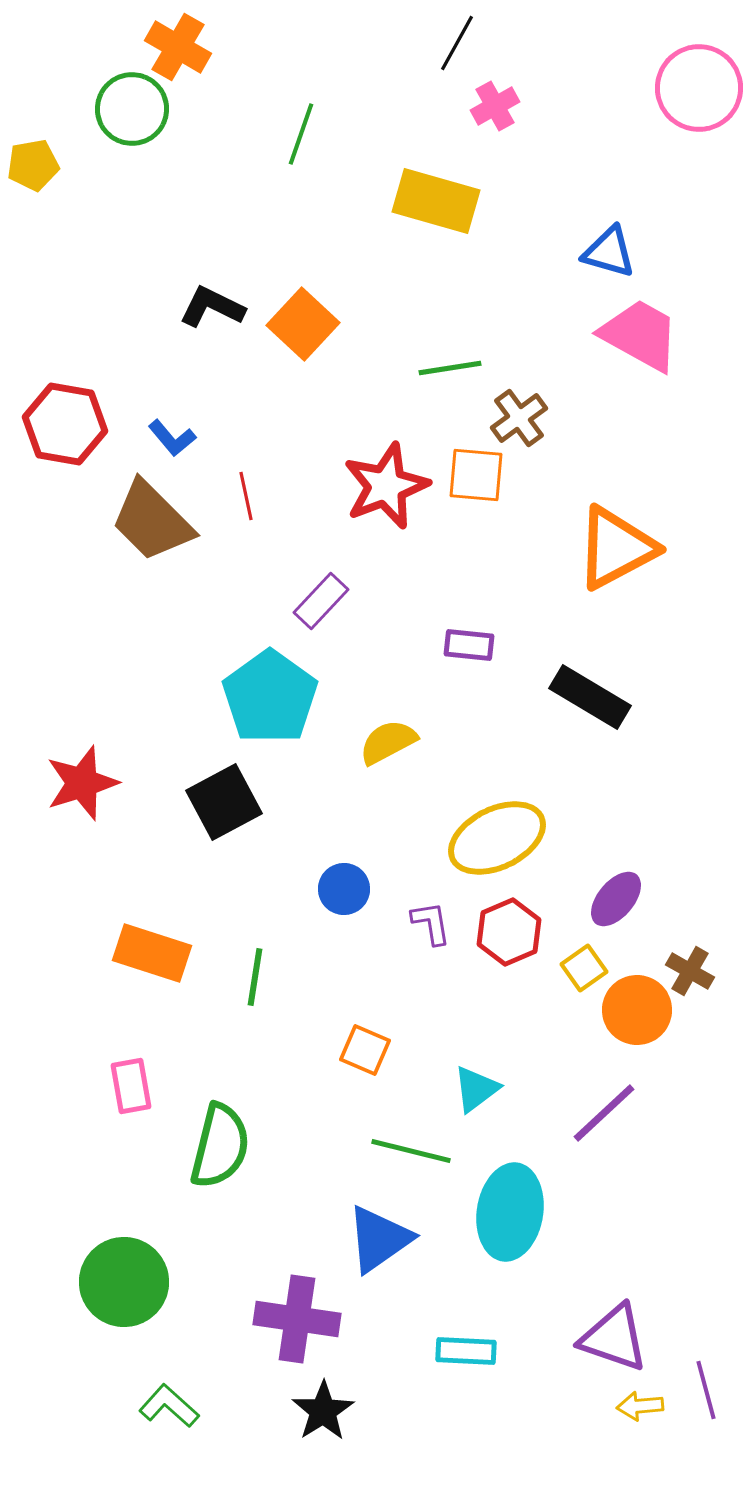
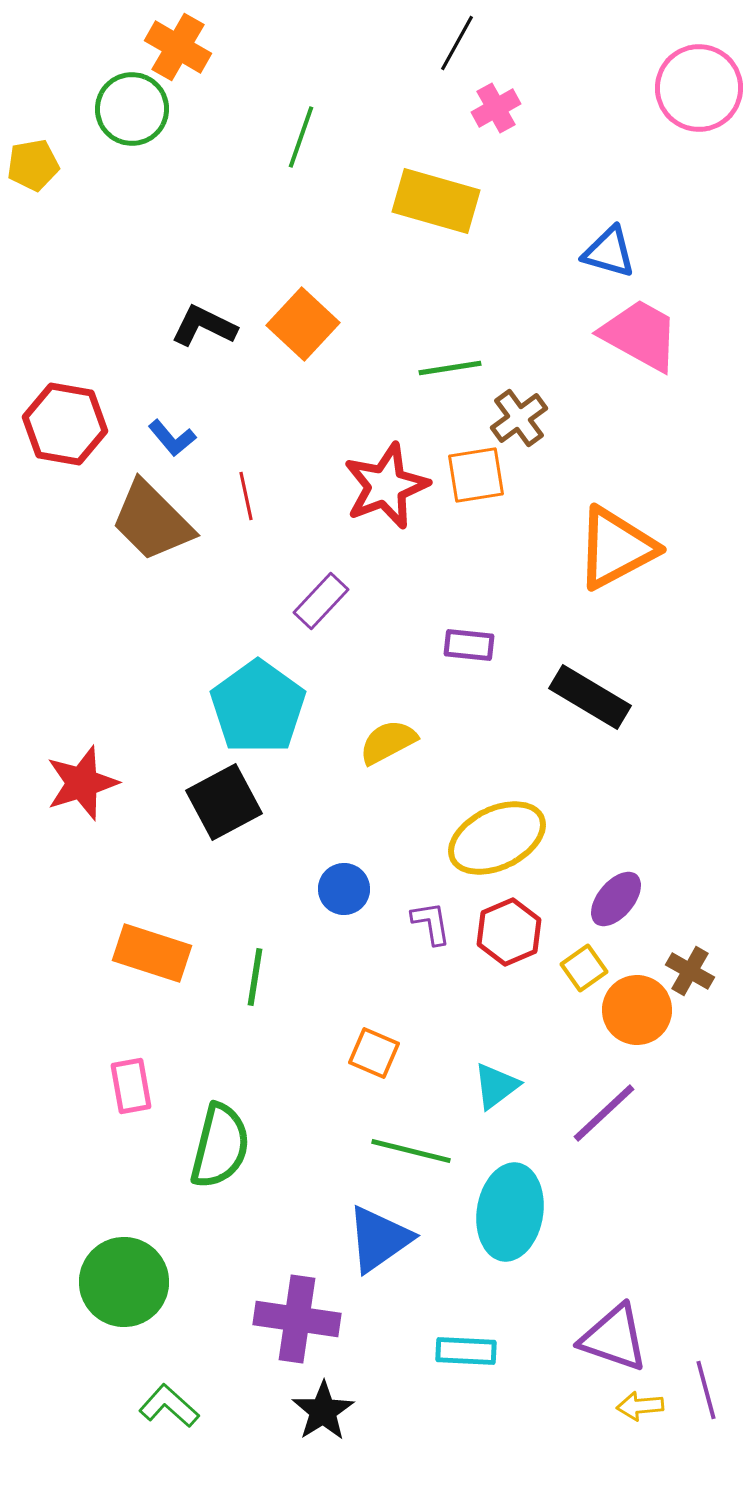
pink cross at (495, 106): moved 1 px right, 2 px down
green line at (301, 134): moved 3 px down
black L-shape at (212, 307): moved 8 px left, 19 px down
orange square at (476, 475): rotated 14 degrees counterclockwise
cyan pentagon at (270, 697): moved 12 px left, 10 px down
orange square at (365, 1050): moved 9 px right, 3 px down
cyan triangle at (476, 1089): moved 20 px right, 3 px up
